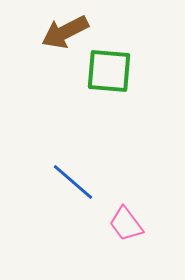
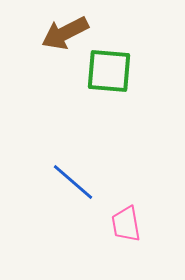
brown arrow: moved 1 px down
pink trapezoid: rotated 27 degrees clockwise
